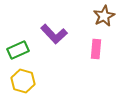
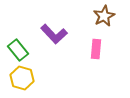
green rectangle: rotated 75 degrees clockwise
yellow hexagon: moved 1 px left, 3 px up
